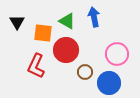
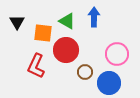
blue arrow: rotated 12 degrees clockwise
